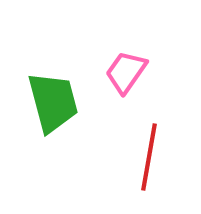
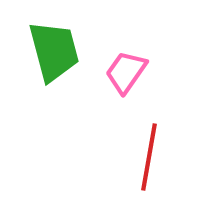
green trapezoid: moved 1 px right, 51 px up
